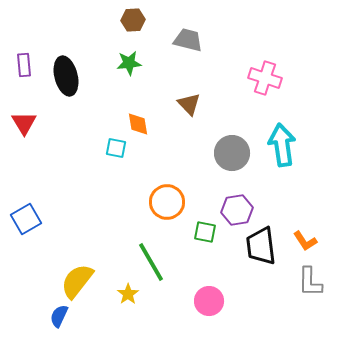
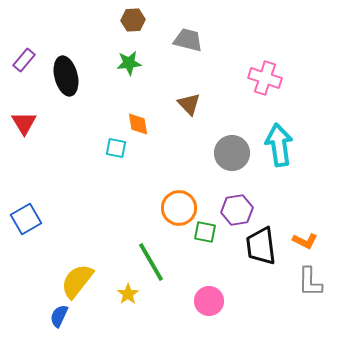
purple rectangle: moved 5 px up; rotated 45 degrees clockwise
cyan arrow: moved 3 px left
orange circle: moved 12 px right, 6 px down
orange L-shape: rotated 30 degrees counterclockwise
